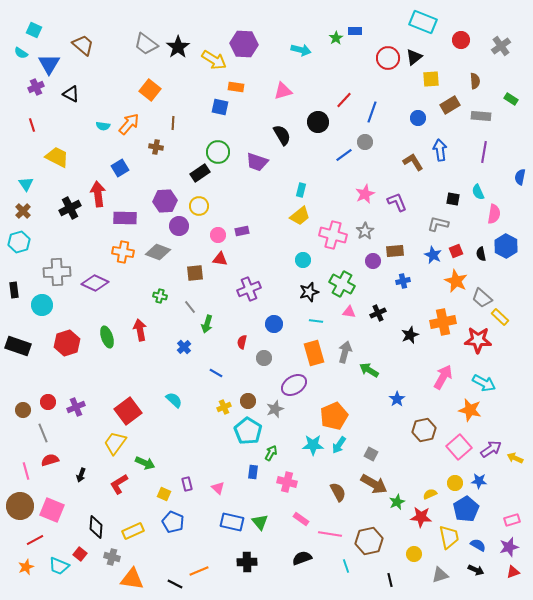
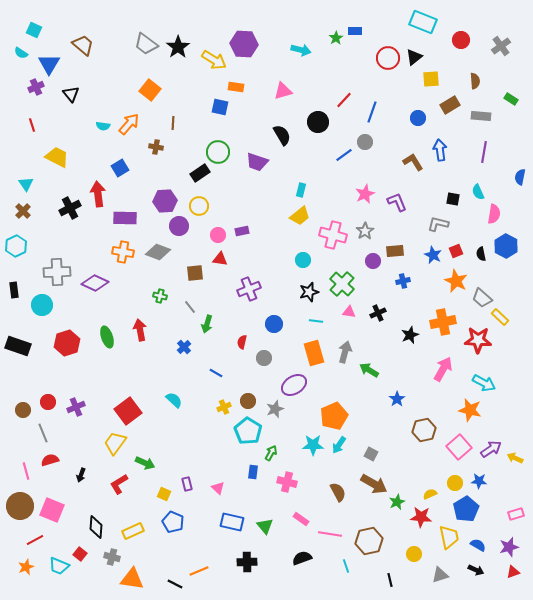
black triangle at (71, 94): rotated 24 degrees clockwise
cyan hexagon at (19, 242): moved 3 px left, 4 px down; rotated 10 degrees counterclockwise
green cross at (342, 284): rotated 15 degrees clockwise
pink arrow at (443, 377): moved 8 px up
pink rectangle at (512, 520): moved 4 px right, 6 px up
green triangle at (260, 522): moved 5 px right, 4 px down
